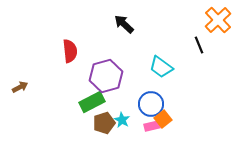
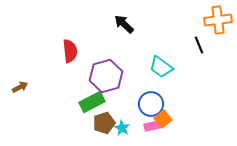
orange cross: rotated 36 degrees clockwise
cyan star: moved 8 px down
